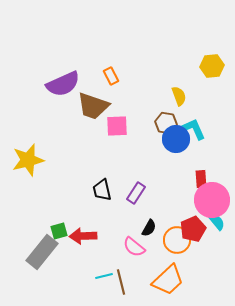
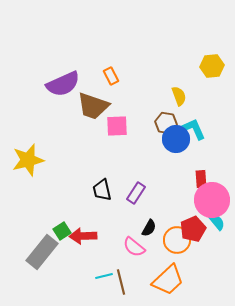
green square: moved 3 px right; rotated 18 degrees counterclockwise
